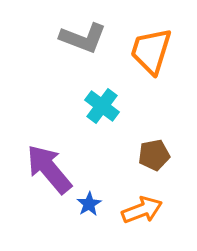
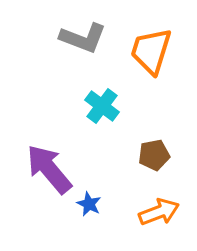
blue star: rotated 15 degrees counterclockwise
orange arrow: moved 17 px right, 2 px down
